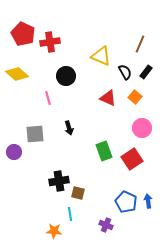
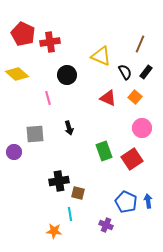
black circle: moved 1 px right, 1 px up
